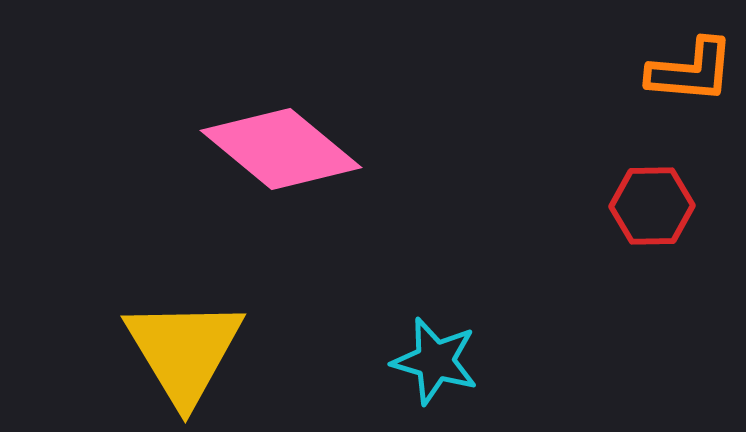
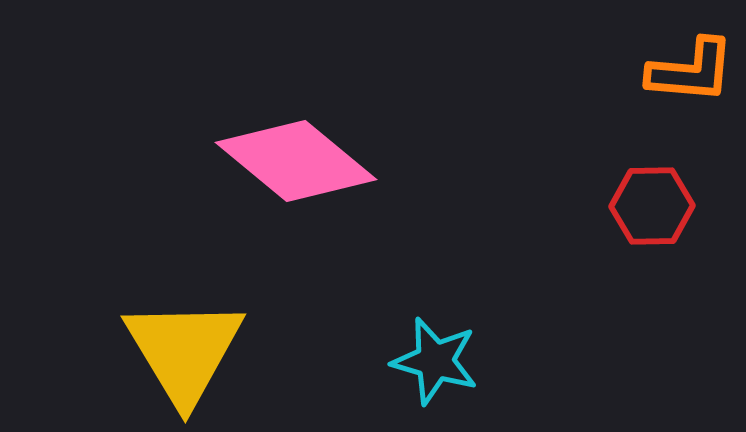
pink diamond: moved 15 px right, 12 px down
